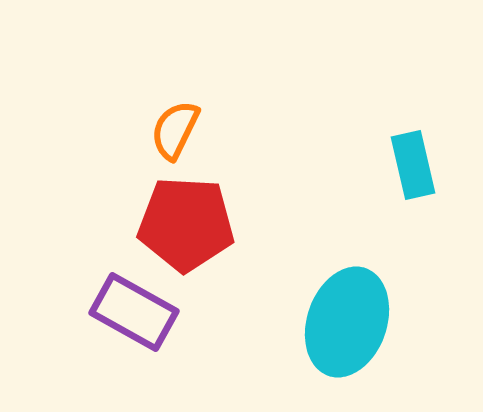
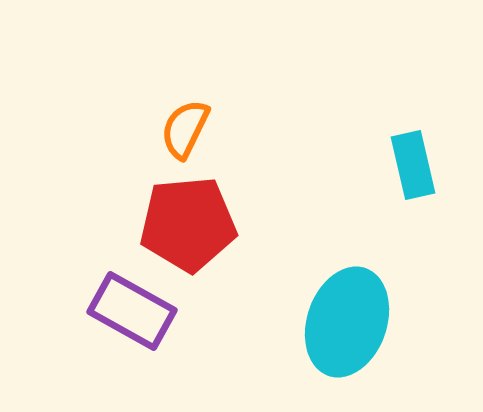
orange semicircle: moved 10 px right, 1 px up
red pentagon: moved 2 px right; rotated 8 degrees counterclockwise
purple rectangle: moved 2 px left, 1 px up
